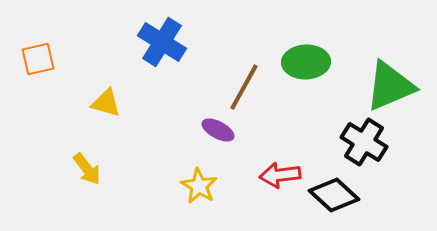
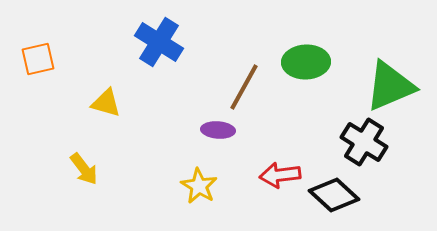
blue cross: moved 3 px left
purple ellipse: rotated 24 degrees counterclockwise
yellow arrow: moved 3 px left
